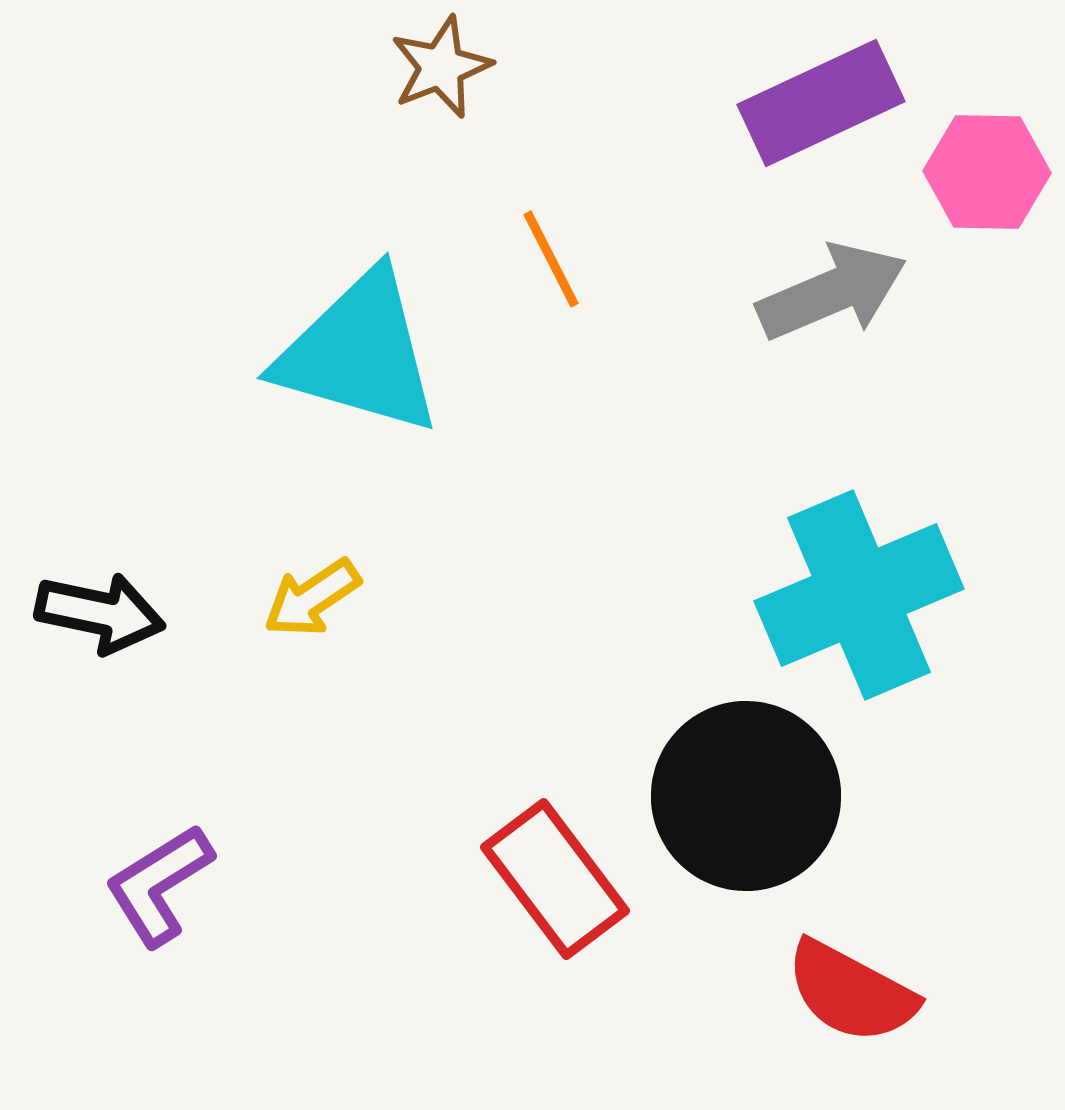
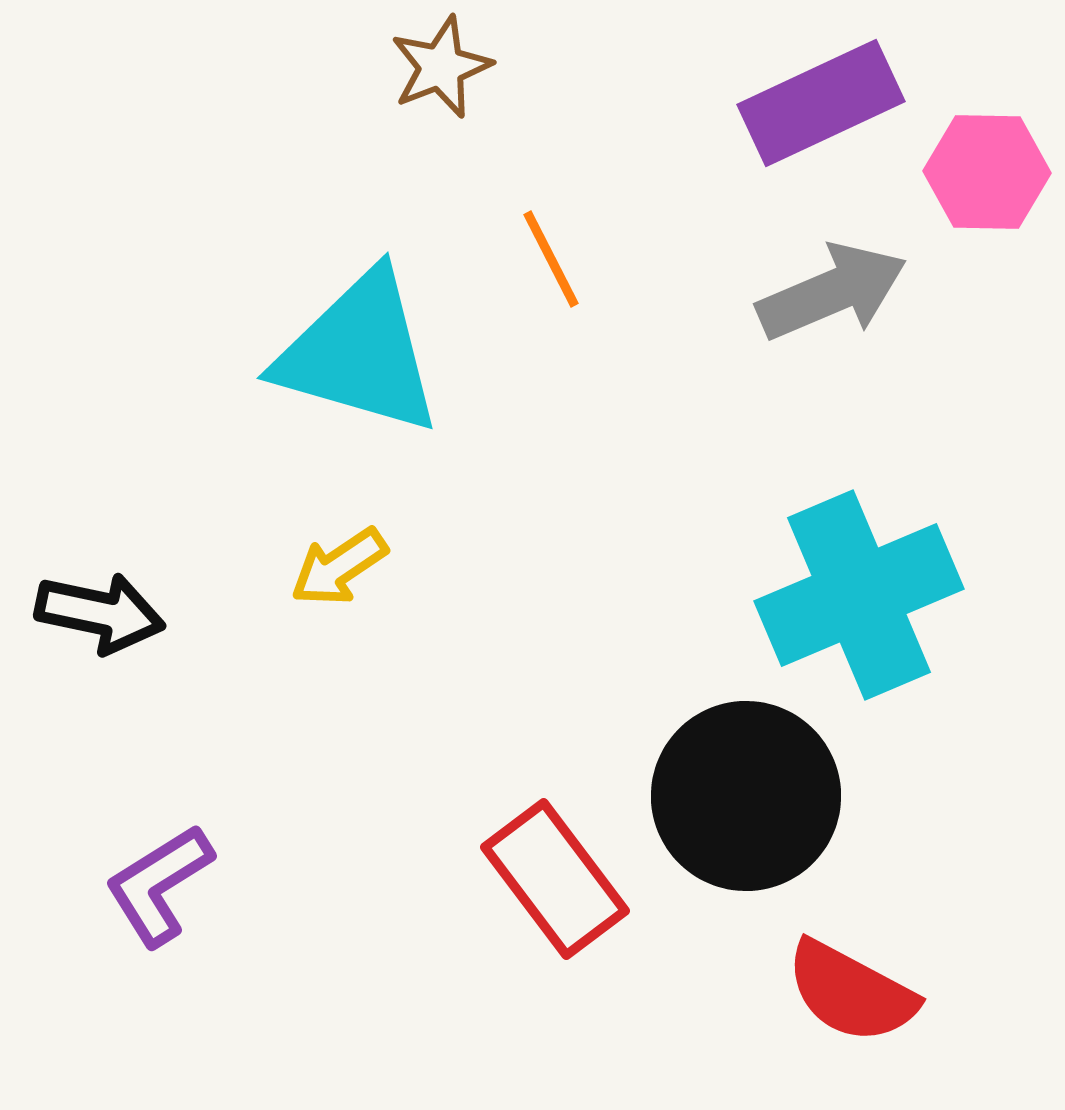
yellow arrow: moved 27 px right, 31 px up
